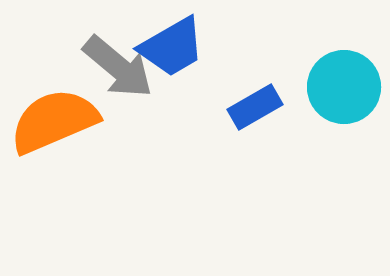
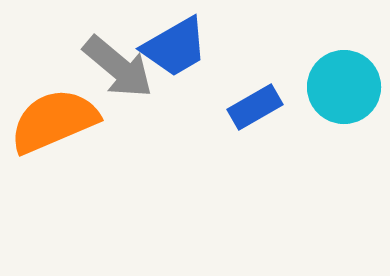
blue trapezoid: moved 3 px right
